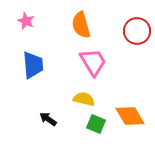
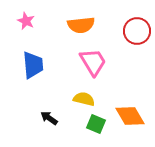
orange semicircle: rotated 80 degrees counterclockwise
black arrow: moved 1 px right, 1 px up
